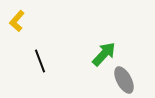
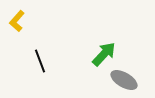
gray ellipse: rotated 32 degrees counterclockwise
